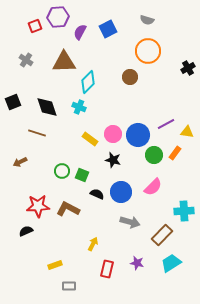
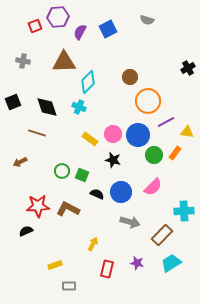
orange circle at (148, 51): moved 50 px down
gray cross at (26, 60): moved 3 px left, 1 px down; rotated 24 degrees counterclockwise
purple line at (166, 124): moved 2 px up
